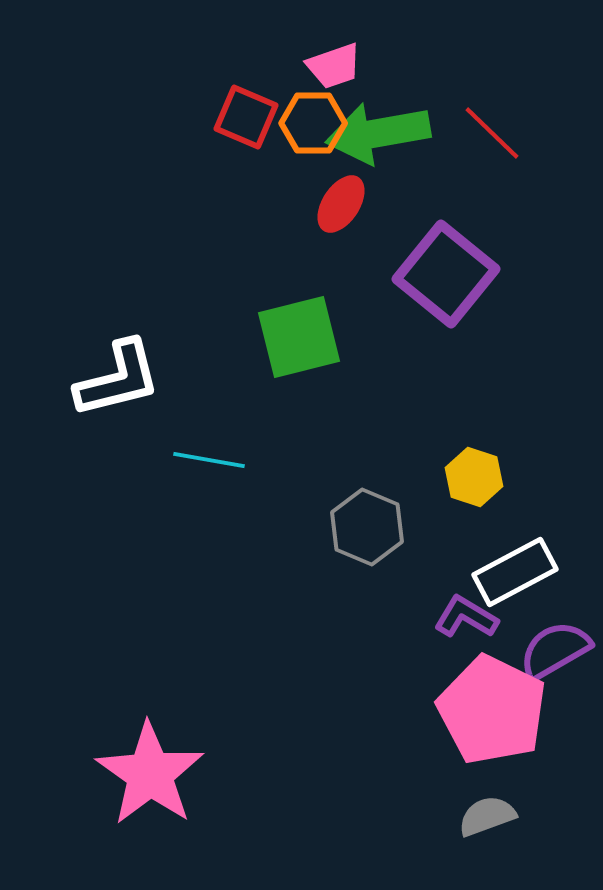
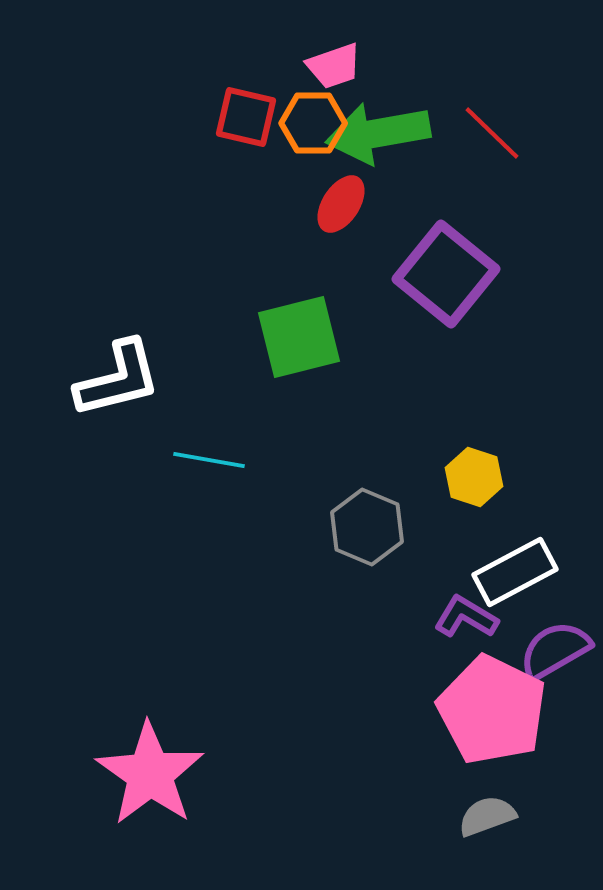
red square: rotated 10 degrees counterclockwise
